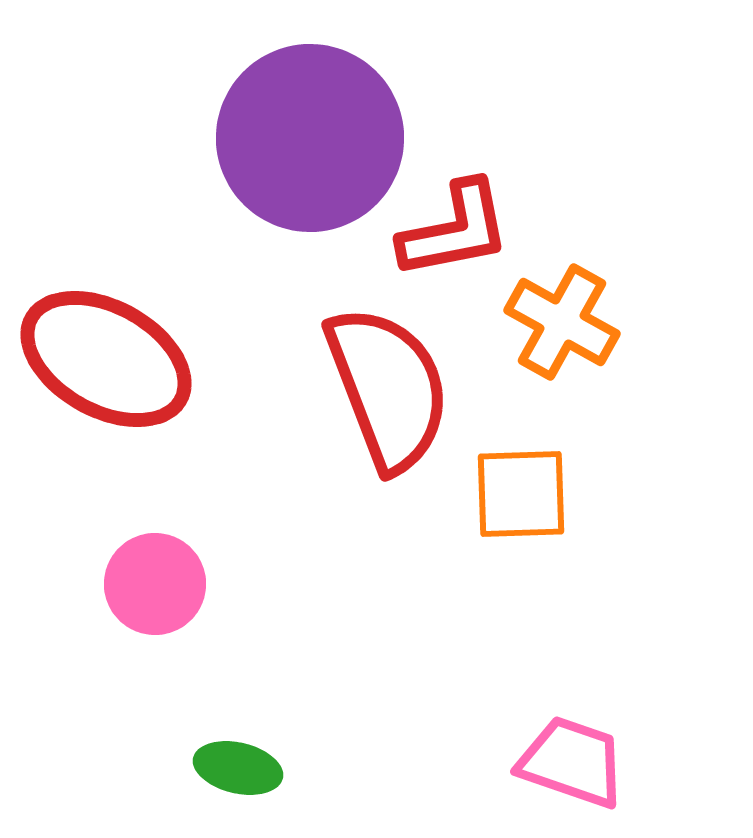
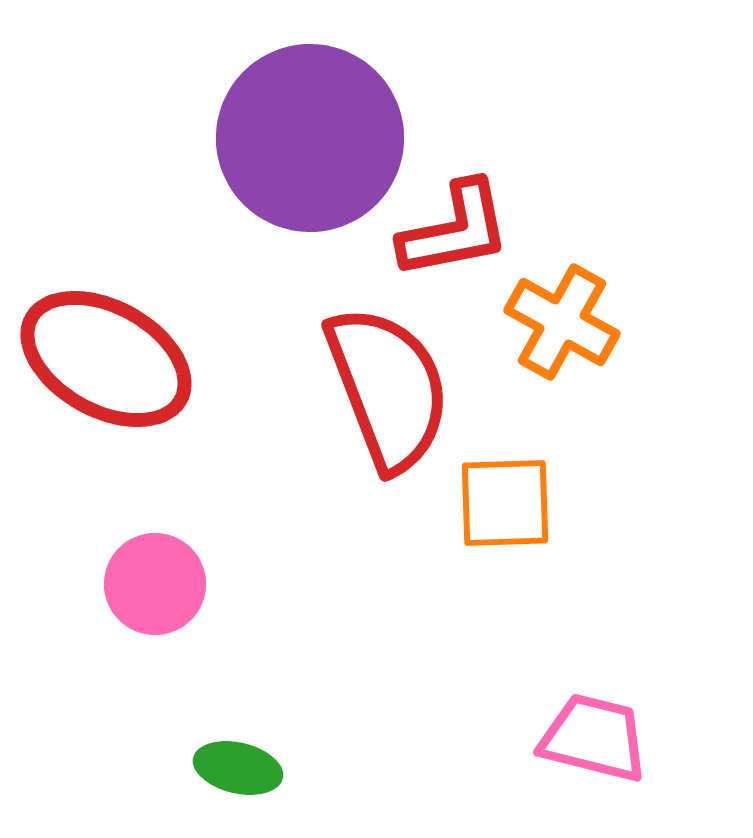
orange square: moved 16 px left, 9 px down
pink trapezoid: moved 22 px right, 24 px up; rotated 5 degrees counterclockwise
